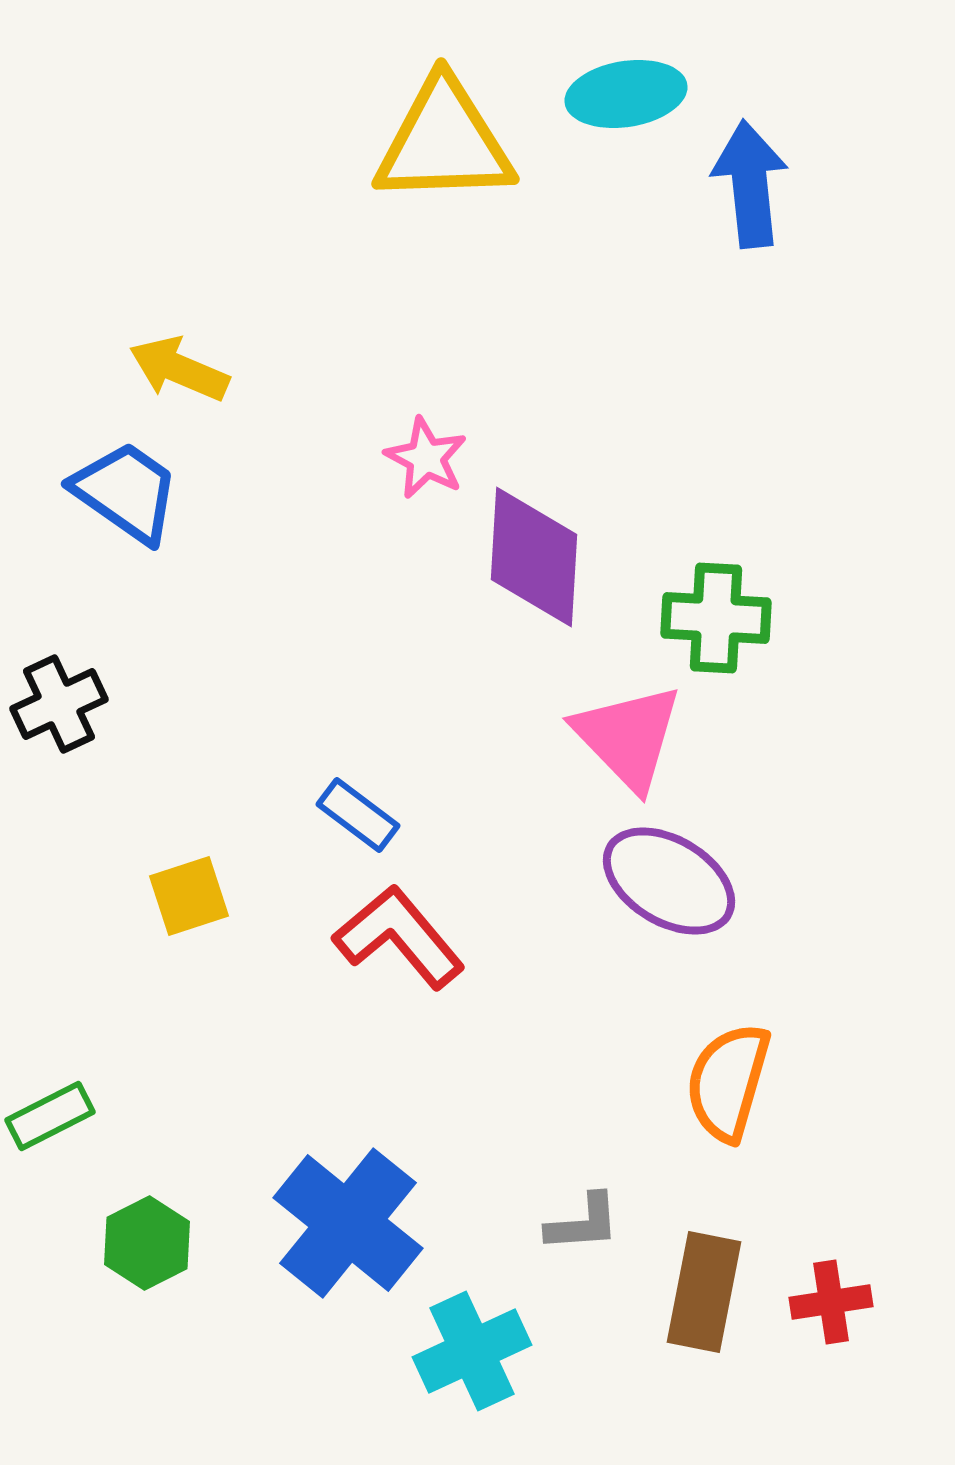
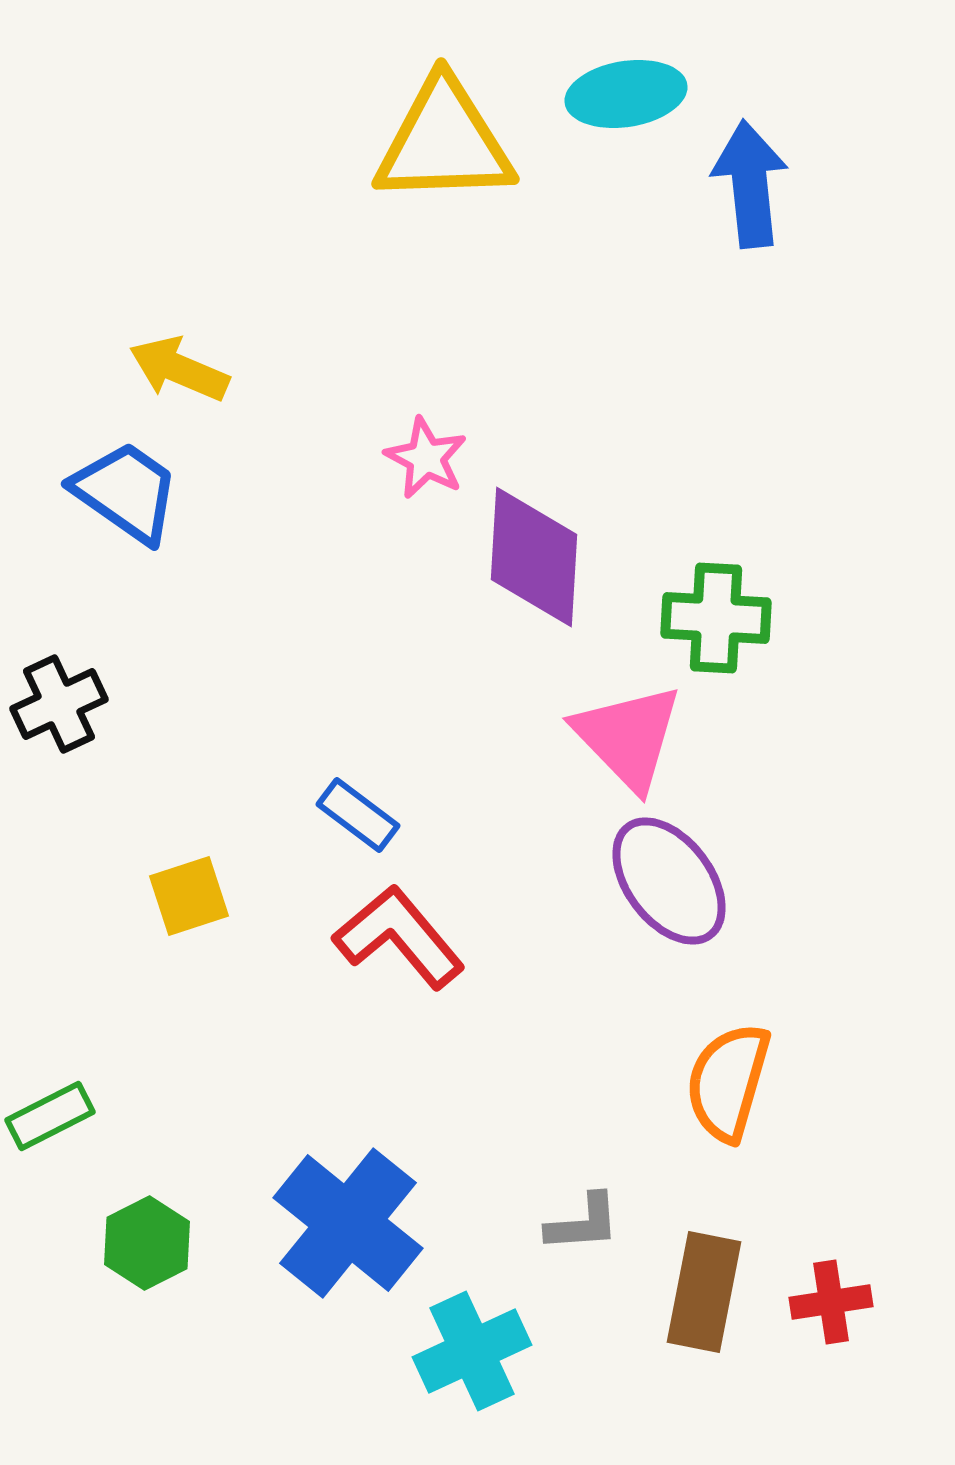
purple ellipse: rotated 22 degrees clockwise
